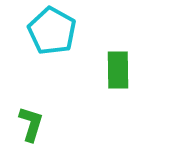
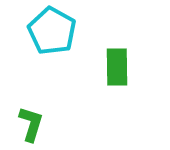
green rectangle: moved 1 px left, 3 px up
